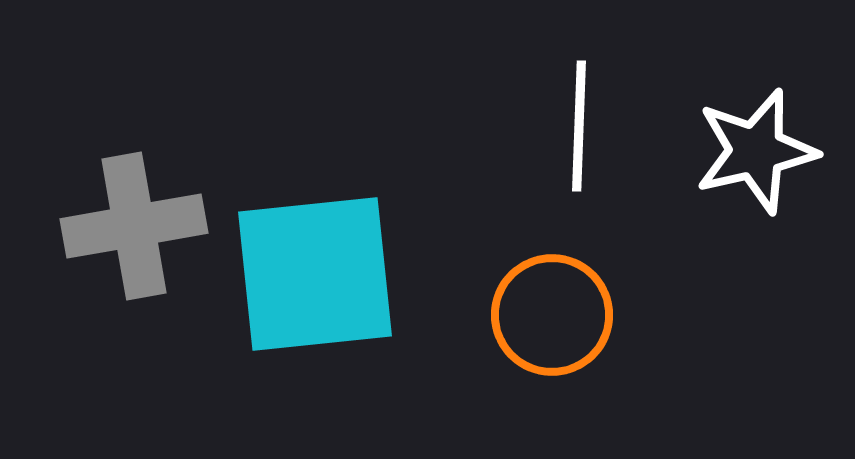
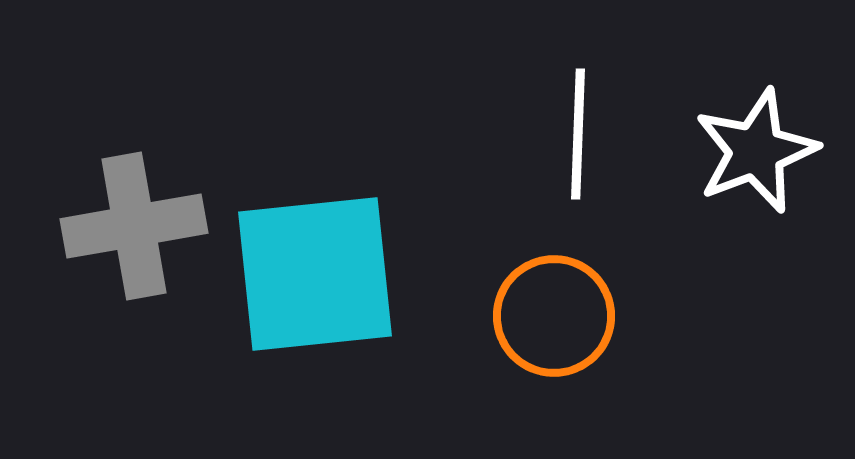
white line: moved 1 px left, 8 px down
white star: rotated 8 degrees counterclockwise
orange circle: moved 2 px right, 1 px down
